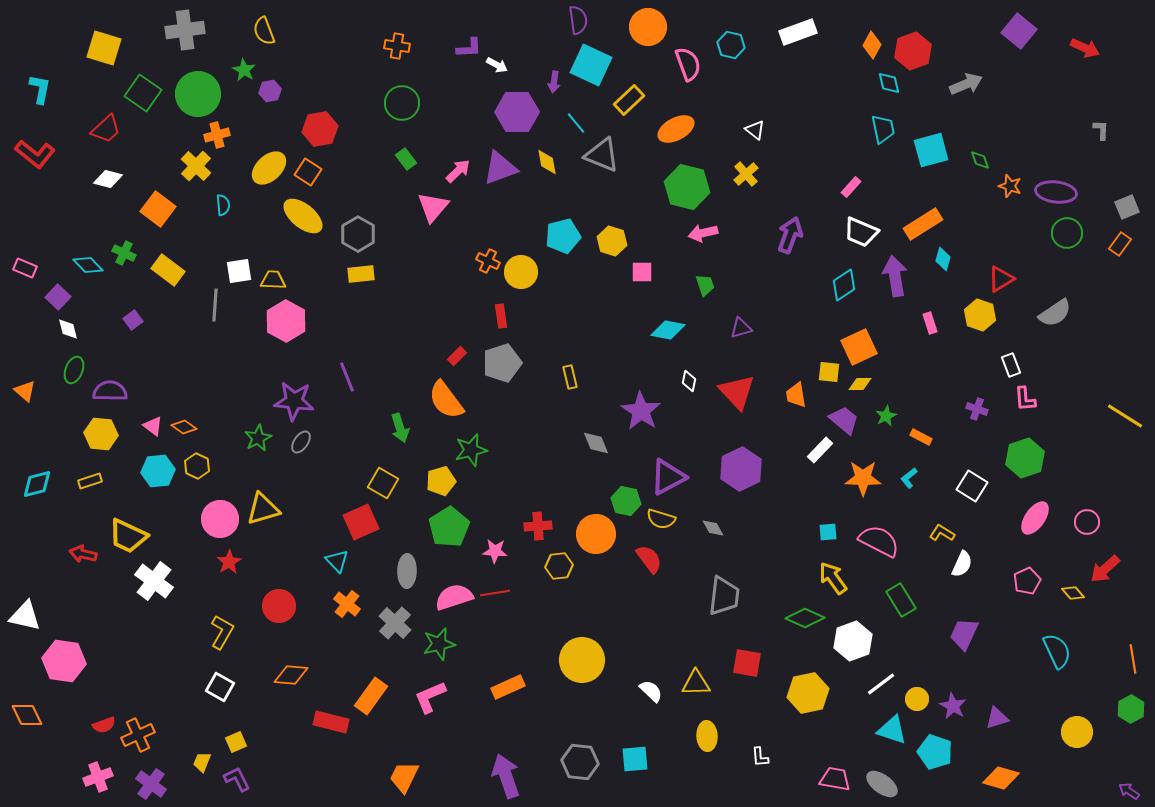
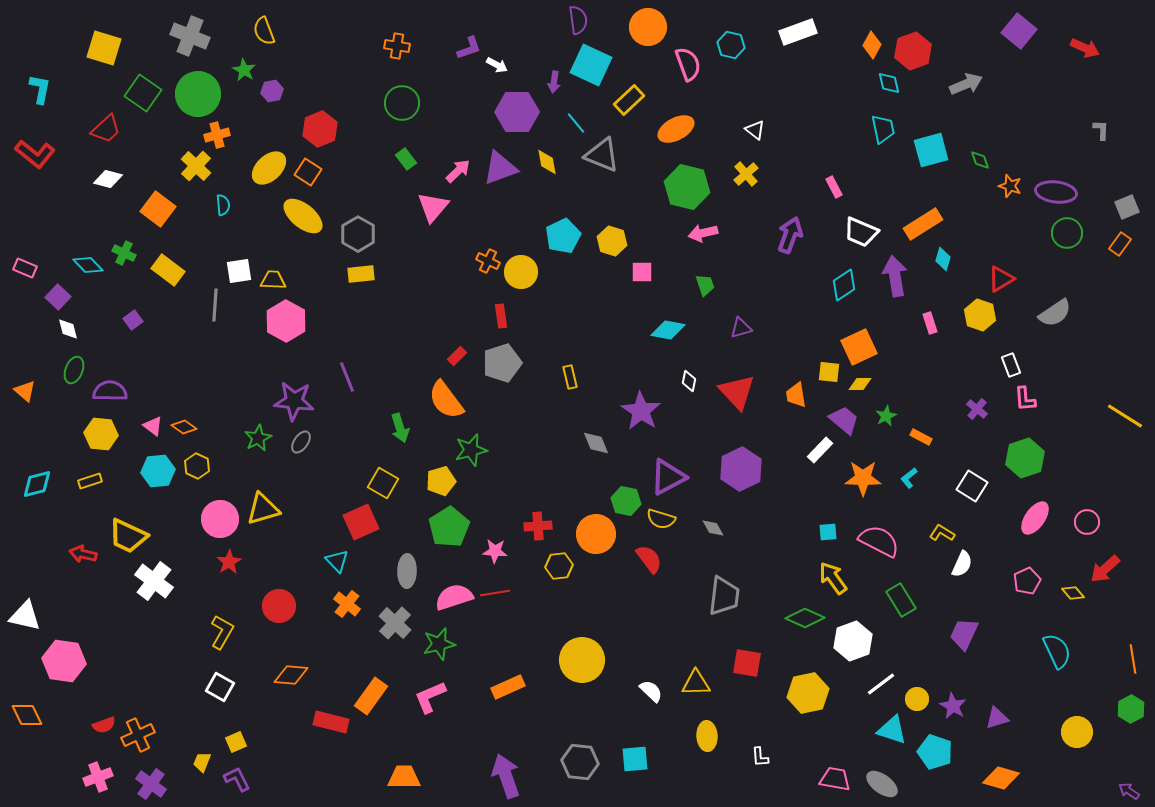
gray cross at (185, 30): moved 5 px right, 6 px down; rotated 30 degrees clockwise
purple L-shape at (469, 48): rotated 16 degrees counterclockwise
purple hexagon at (270, 91): moved 2 px right
red hexagon at (320, 129): rotated 12 degrees counterclockwise
pink rectangle at (851, 187): moved 17 px left; rotated 70 degrees counterclockwise
cyan pentagon at (563, 236): rotated 12 degrees counterclockwise
purple cross at (977, 409): rotated 20 degrees clockwise
orange trapezoid at (404, 777): rotated 64 degrees clockwise
